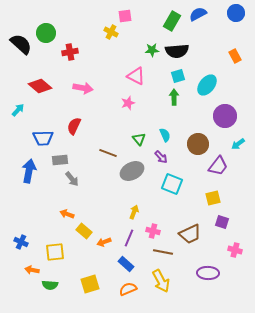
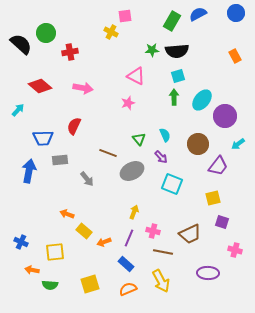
cyan ellipse at (207, 85): moved 5 px left, 15 px down
gray arrow at (72, 179): moved 15 px right
